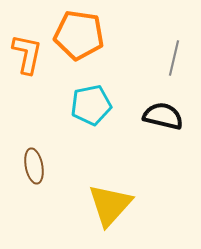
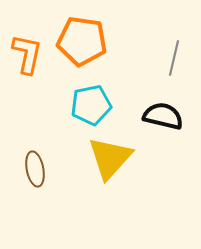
orange pentagon: moved 3 px right, 6 px down
brown ellipse: moved 1 px right, 3 px down
yellow triangle: moved 47 px up
